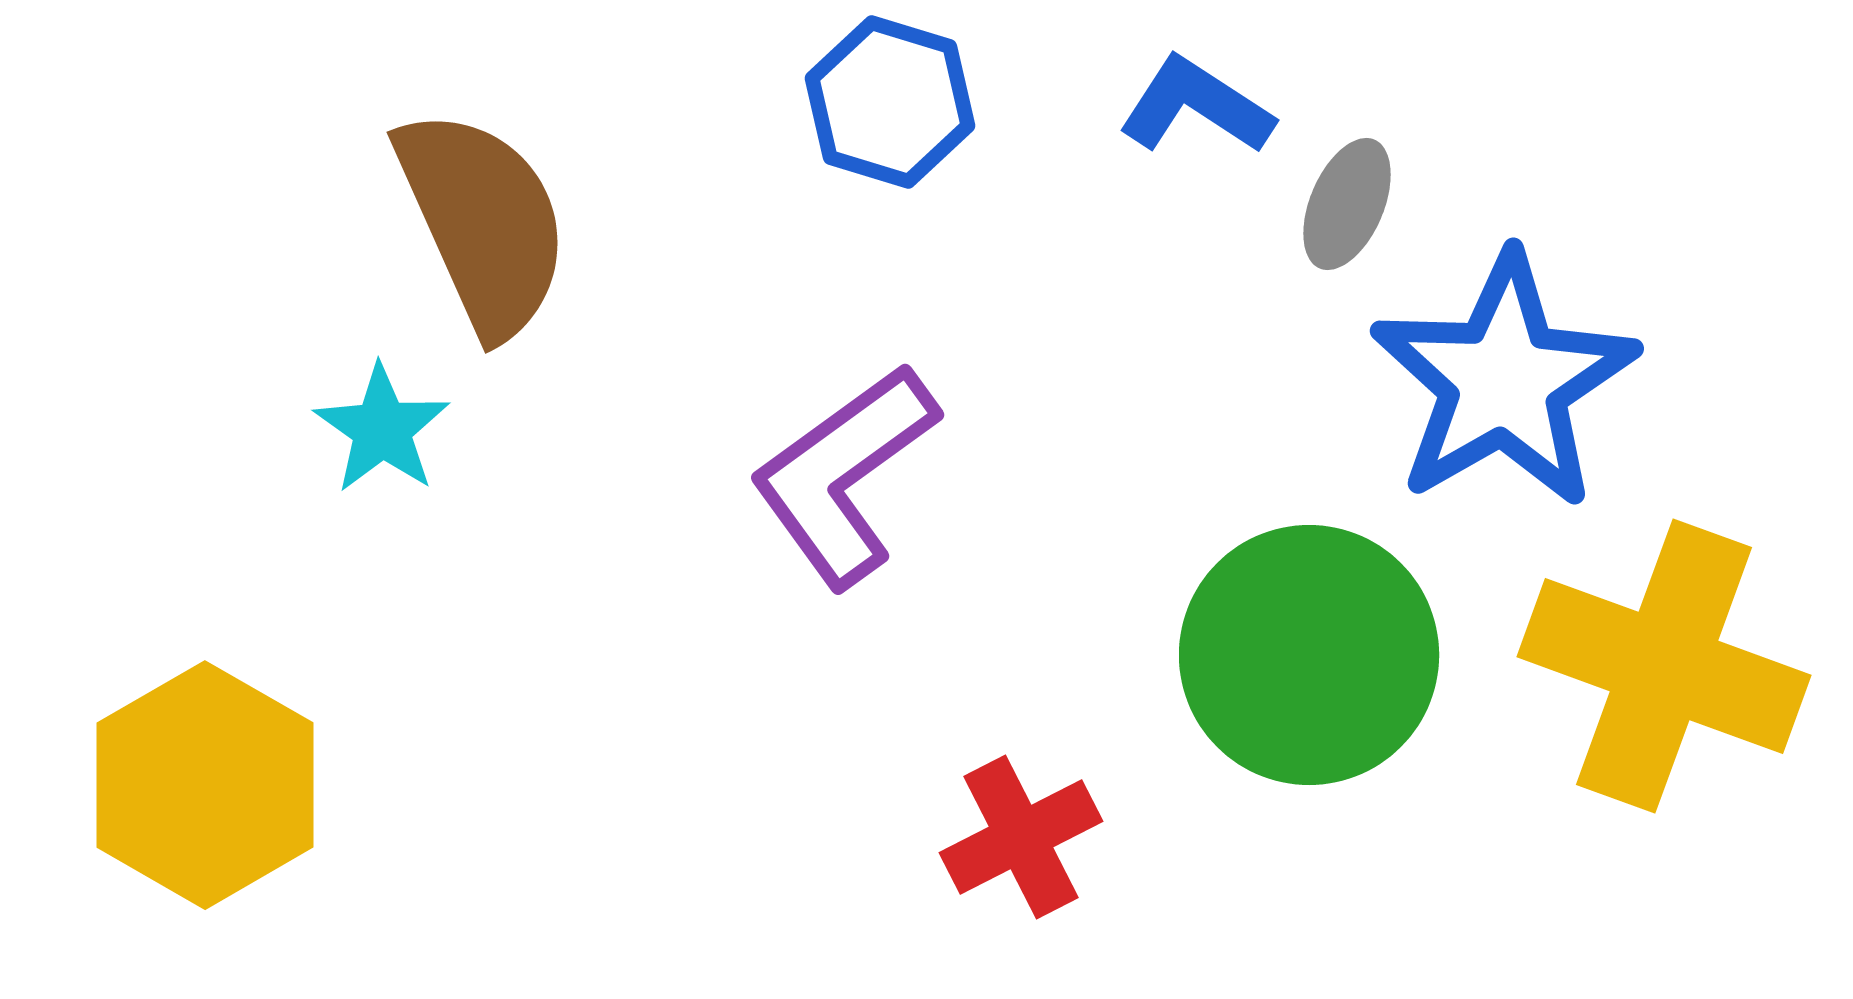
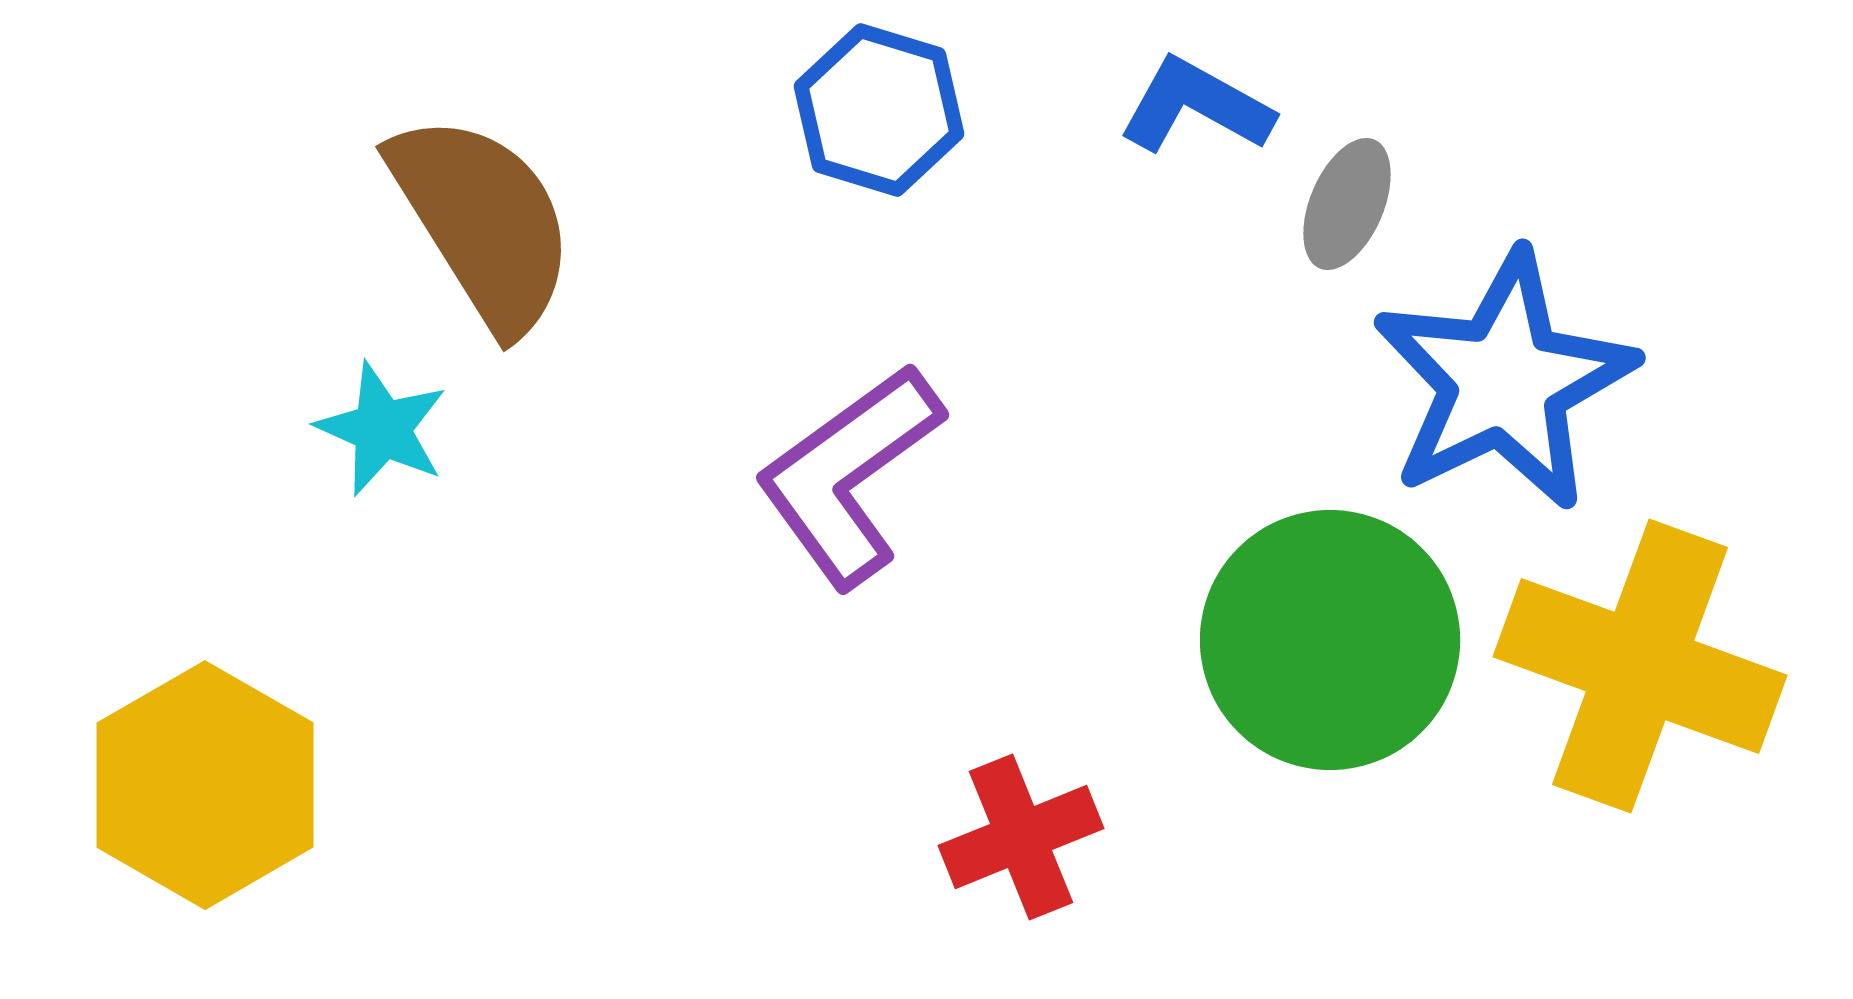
blue hexagon: moved 11 px left, 8 px down
blue L-shape: rotated 4 degrees counterclockwise
brown semicircle: rotated 8 degrees counterclockwise
blue star: rotated 4 degrees clockwise
cyan star: rotated 11 degrees counterclockwise
purple L-shape: moved 5 px right
green circle: moved 21 px right, 15 px up
yellow cross: moved 24 px left
red cross: rotated 5 degrees clockwise
